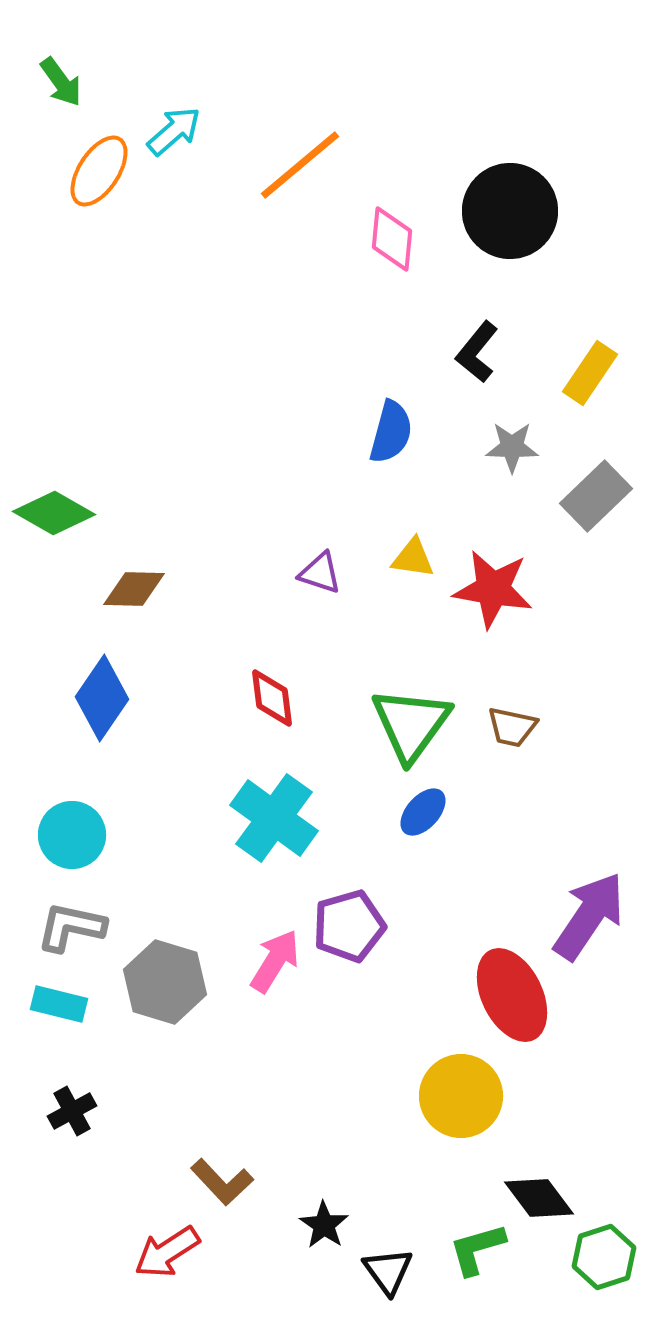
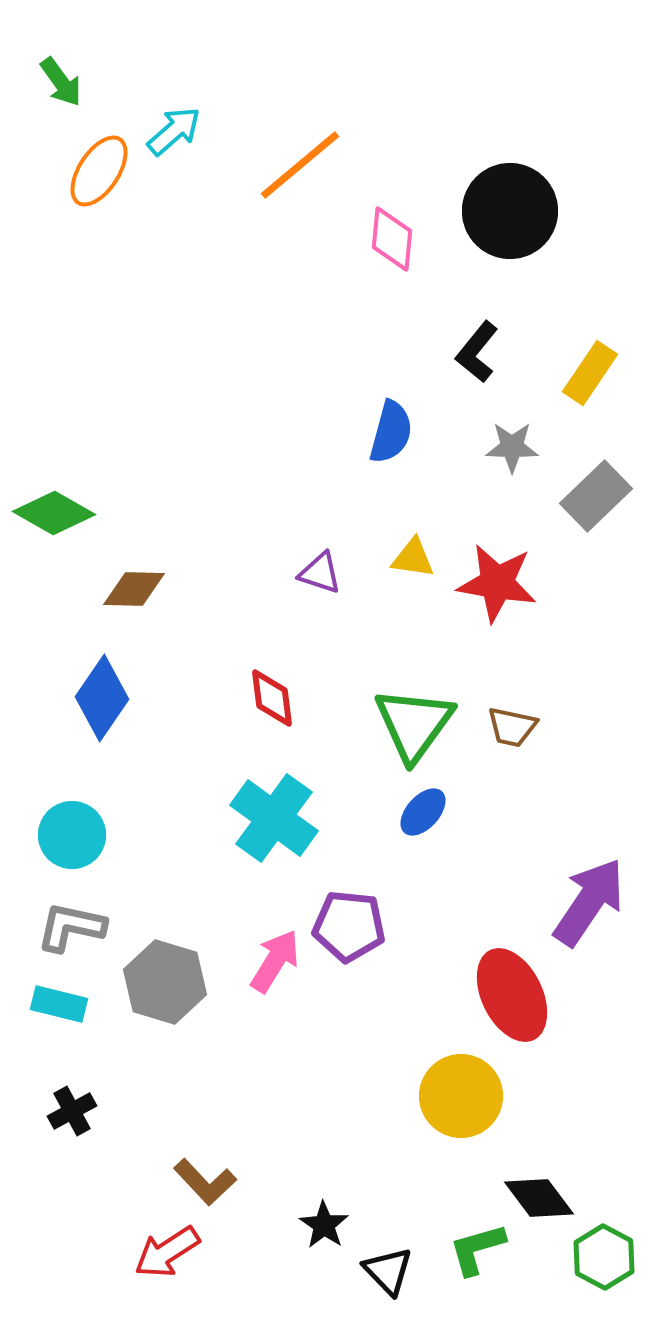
red star: moved 4 px right, 6 px up
green triangle: moved 3 px right
purple arrow: moved 14 px up
purple pentagon: rotated 22 degrees clockwise
brown L-shape: moved 17 px left
green hexagon: rotated 14 degrees counterclockwise
black triangle: rotated 8 degrees counterclockwise
